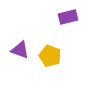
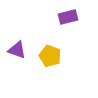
purple triangle: moved 3 px left
